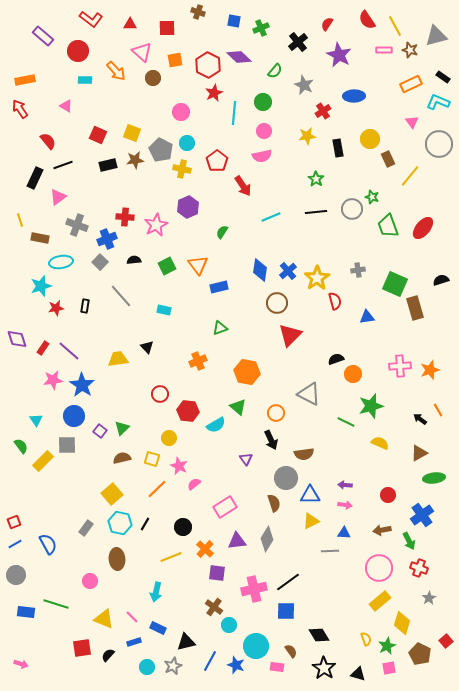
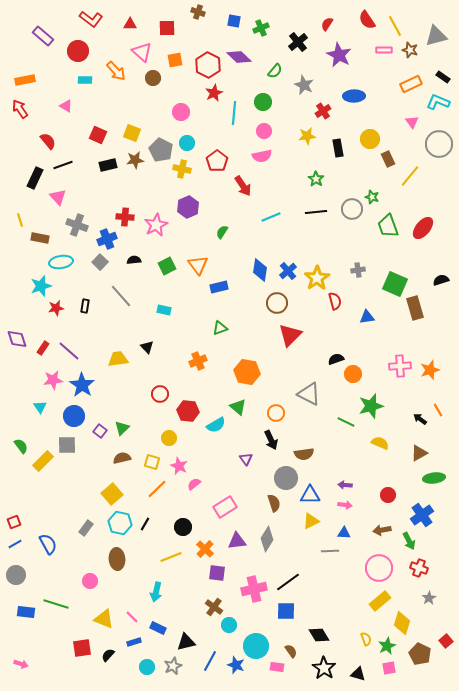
pink triangle at (58, 197): rotated 36 degrees counterclockwise
cyan triangle at (36, 420): moved 4 px right, 13 px up
yellow square at (152, 459): moved 3 px down
